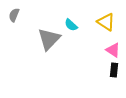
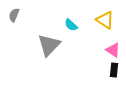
yellow triangle: moved 1 px left, 2 px up
gray triangle: moved 6 px down
